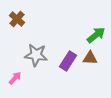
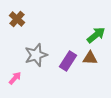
gray star: rotated 25 degrees counterclockwise
